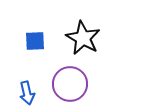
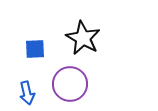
blue square: moved 8 px down
